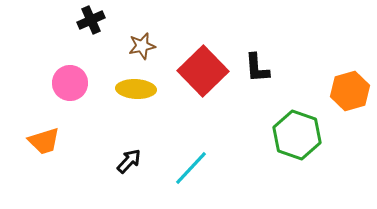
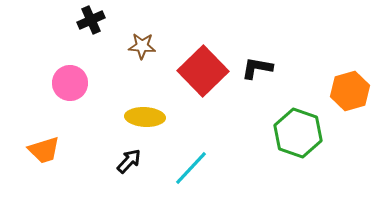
brown star: rotated 16 degrees clockwise
black L-shape: rotated 104 degrees clockwise
yellow ellipse: moved 9 px right, 28 px down
green hexagon: moved 1 px right, 2 px up
orange trapezoid: moved 9 px down
